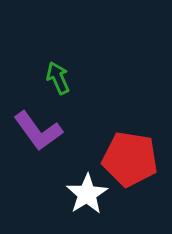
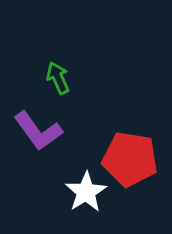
white star: moved 1 px left, 2 px up
